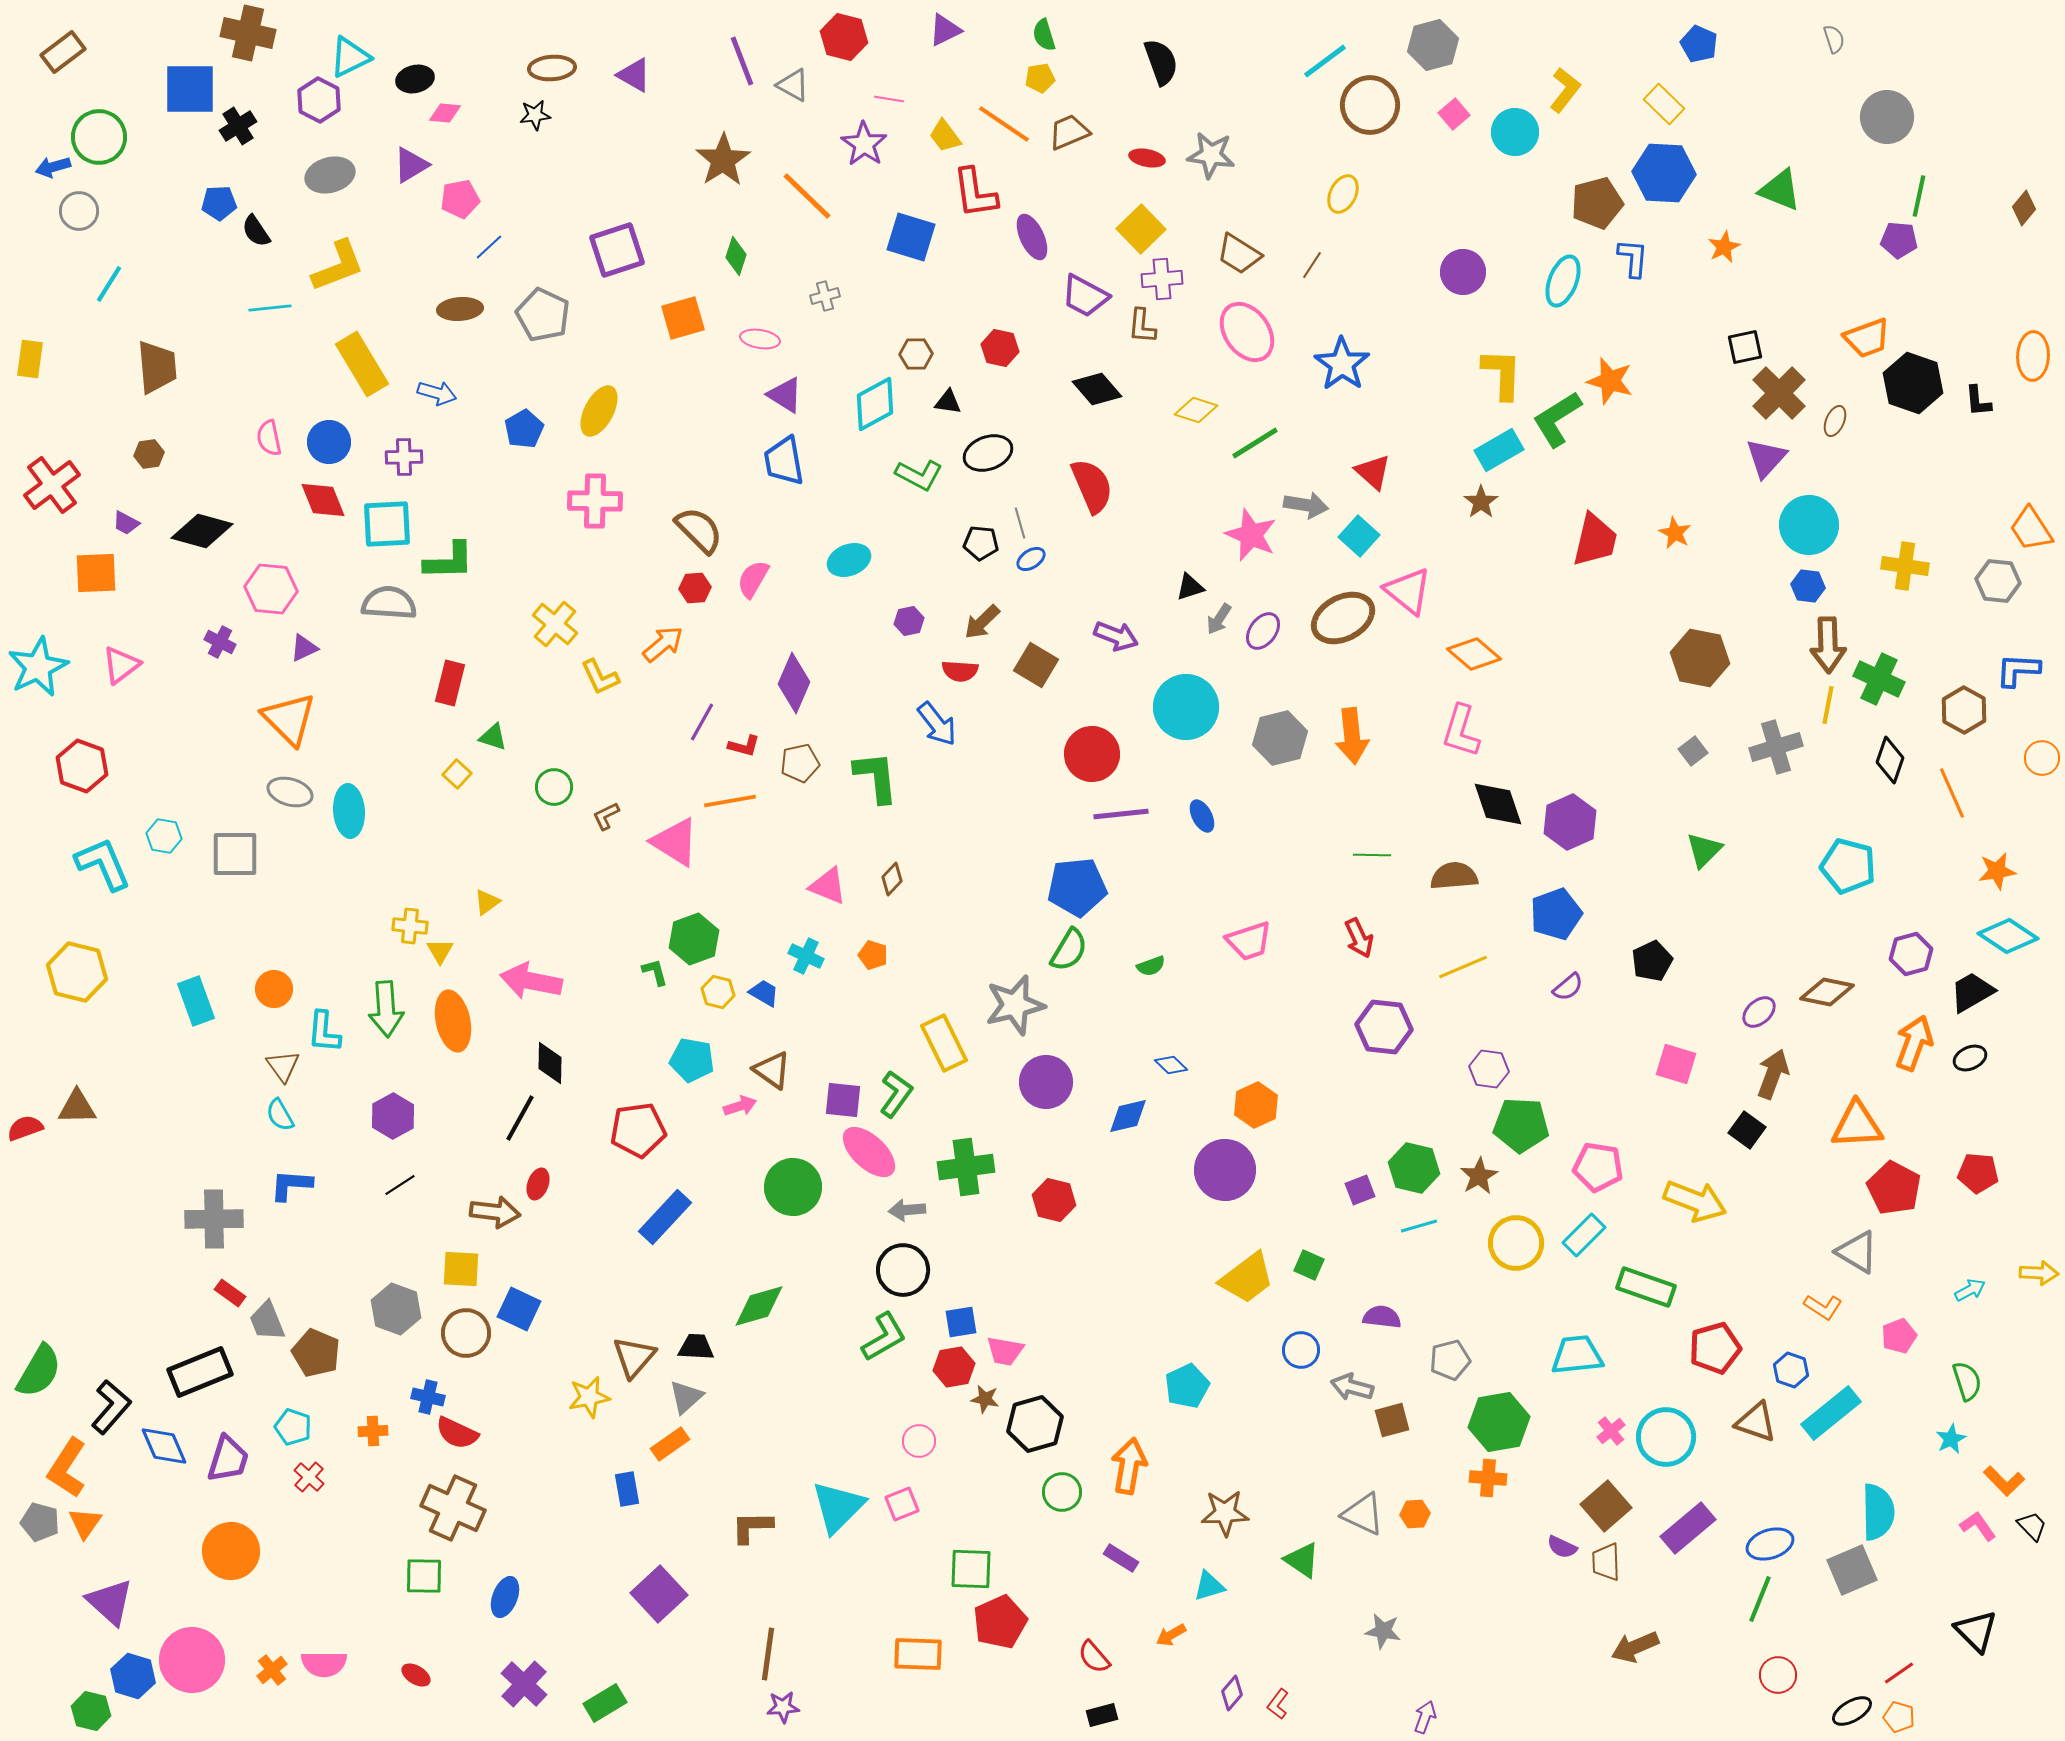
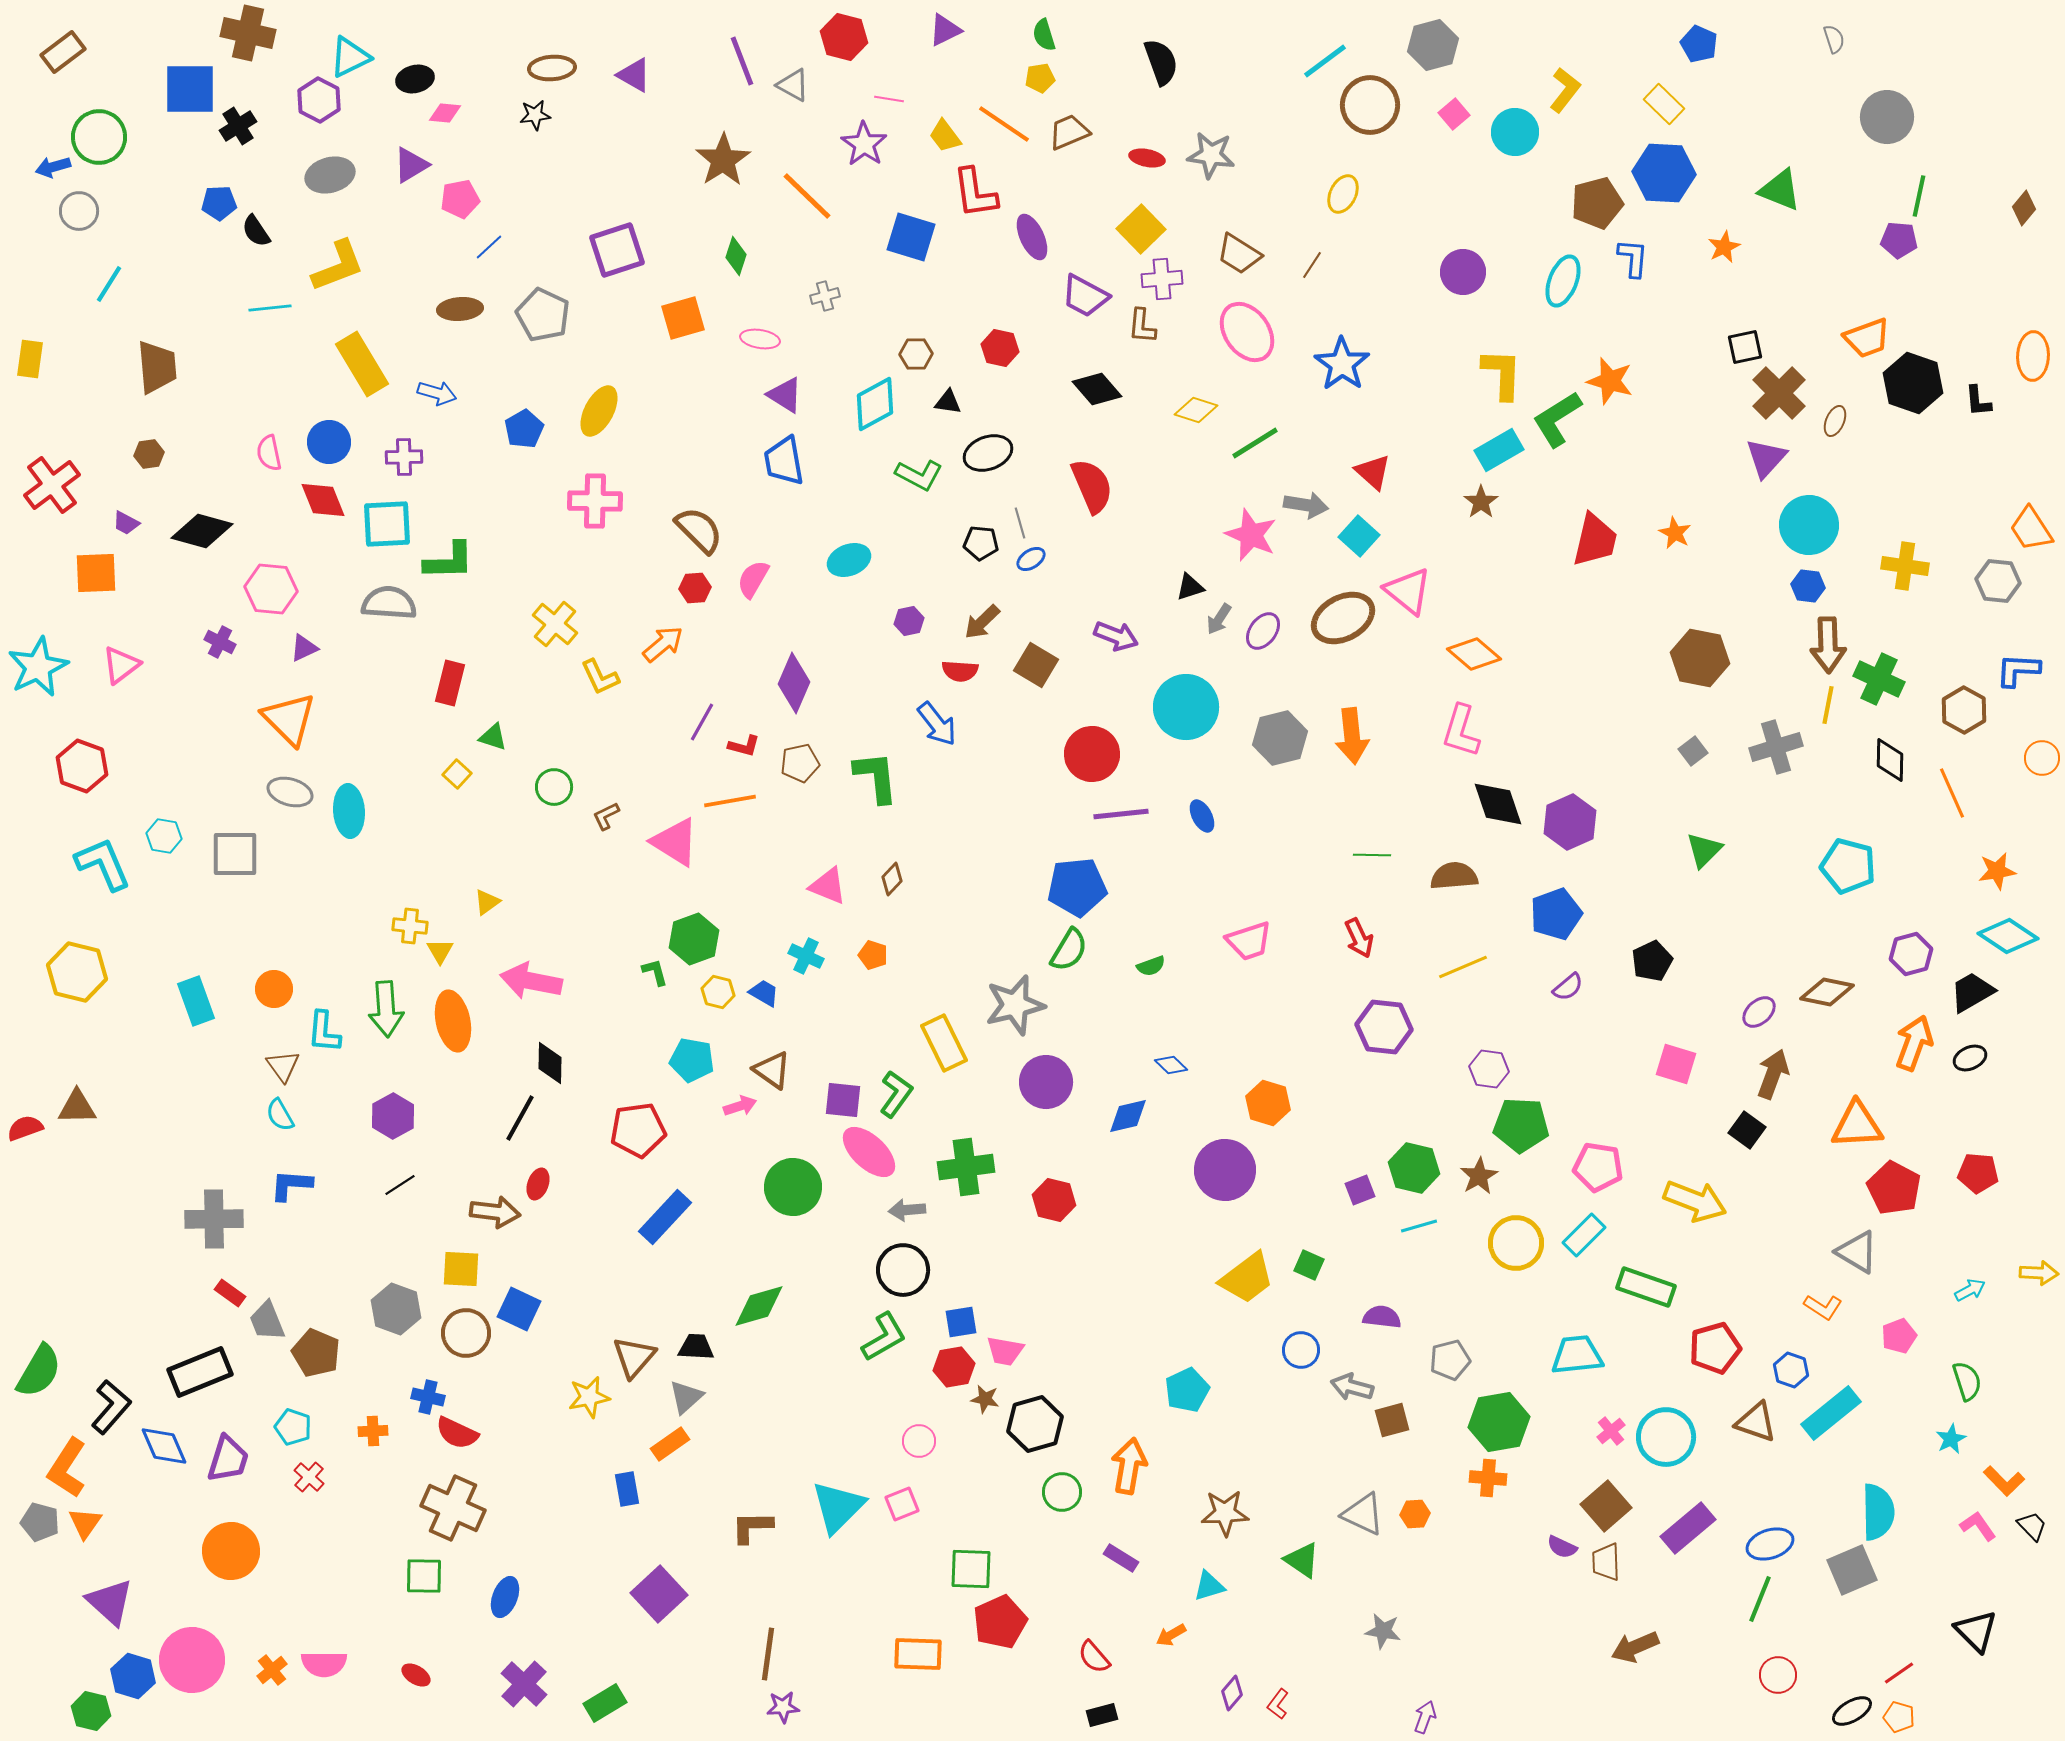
pink semicircle at (269, 438): moved 15 px down
black diamond at (1890, 760): rotated 18 degrees counterclockwise
orange hexagon at (1256, 1105): moved 12 px right, 2 px up; rotated 18 degrees counterclockwise
cyan pentagon at (1187, 1386): moved 4 px down
